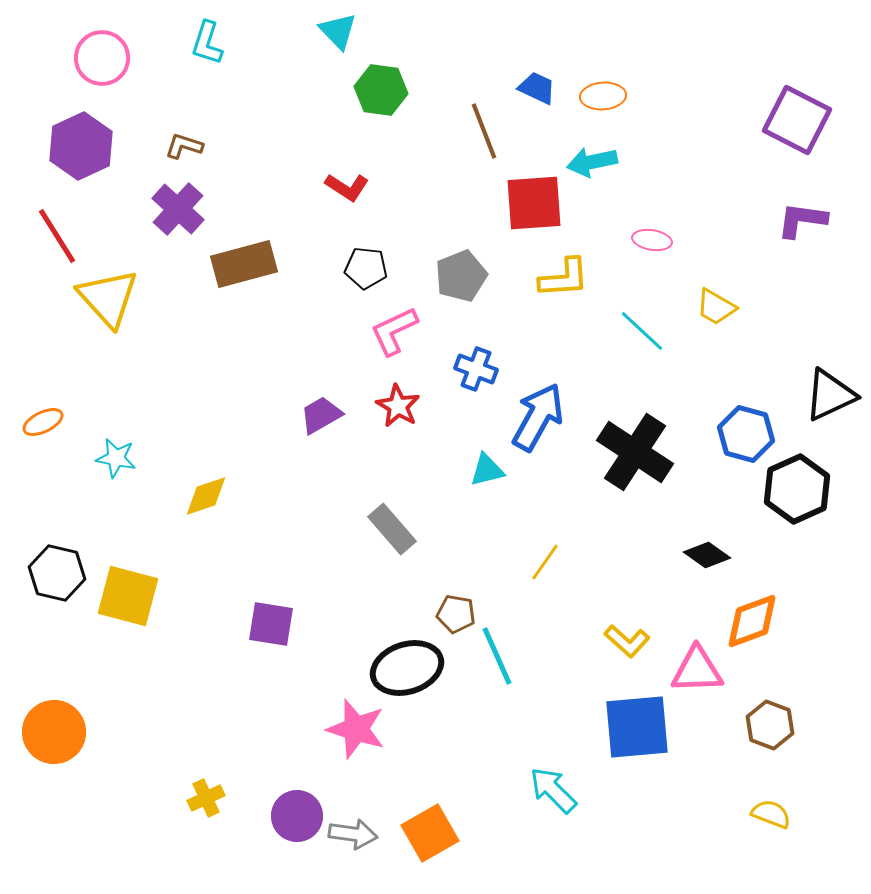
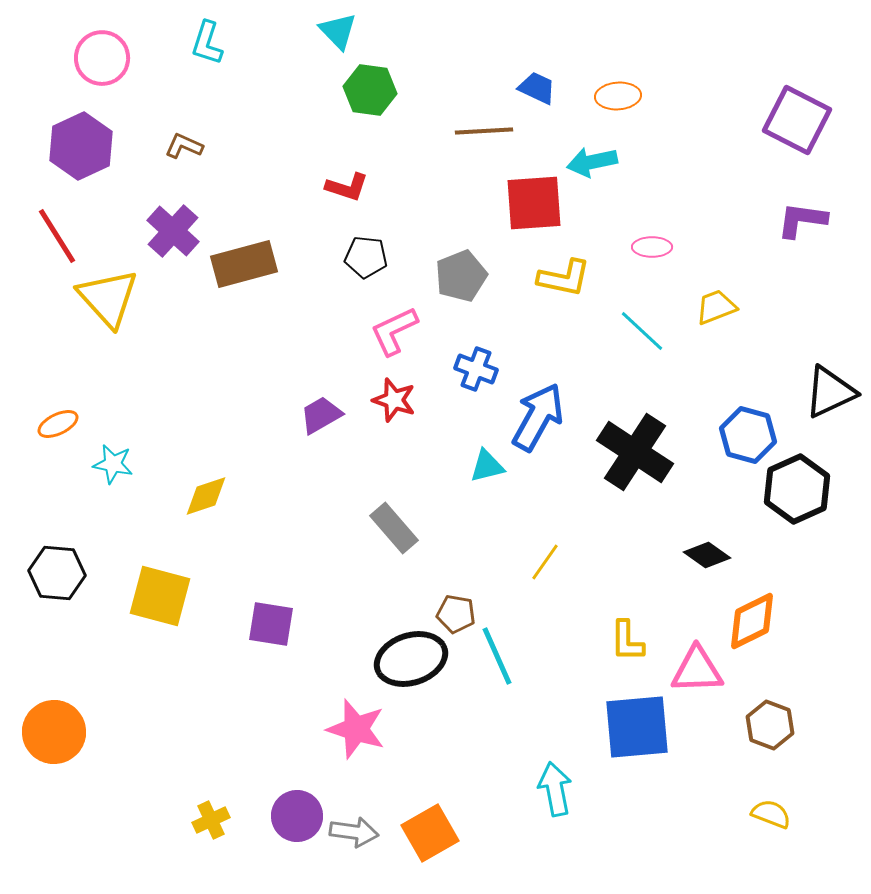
green hexagon at (381, 90): moved 11 px left
orange ellipse at (603, 96): moved 15 px right
brown line at (484, 131): rotated 72 degrees counterclockwise
brown L-shape at (184, 146): rotated 6 degrees clockwise
red L-shape at (347, 187): rotated 15 degrees counterclockwise
purple cross at (178, 209): moved 5 px left, 22 px down
pink ellipse at (652, 240): moved 7 px down; rotated 9 degrees counterclockwise
black pentagon at (366, 268): moved 11 px up
yellow L-shape at (564, 278): rotated 16 degrees clockwise
yellow trapezoid at (716, 307): rotated 129 degrees clockwise
black triangle at (830, 395): moved 3 px up
red star at (398, 406): moved 4 px left, 6 px up; rotated 12 degrees counterclockwise
orange ellipse at (43, 422): moved 15 px right, 2 px down
blue hexagon at (746, 434): moved 2 px right, 1 px down
cyan star at (116, 458): moved 3 px left, 6 px down
cyan triangle at (487, 470): moved 4 px up
gray rectangle at (392, 529): moved 2 px right, 1 px up
black hexagon at (57, 573): rotated 8 degrees counterclockwise
yellow square at (128, 596): moved 32 px right
orange diamond at (752, 621): rotated 6 degrees counterclockwise
yellow L-shape at (627, 641): rotated 48 degrees clockwise
black ellipse at (407, 668): moved 4 px right, 9 px up
cyan arrow at (553, 790): moved 2 px right, 1 px up; rotated 34 degrees clockwise
yellow cross at (206, 798): moved 5 px right, 22 px down
gray arrow at (353, 834): moved 1 px right, 2 px up
